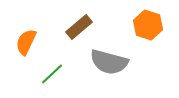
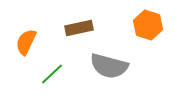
brown rectangle: moved 1 px down; rotated 28 degrees clockwise
gray semicircle: moved 4 px down
